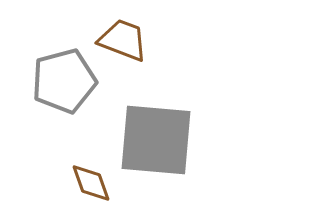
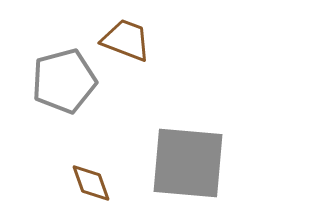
brown trapezoid: moved 3 px right
gray square: moved 32 px right, 23 px down
